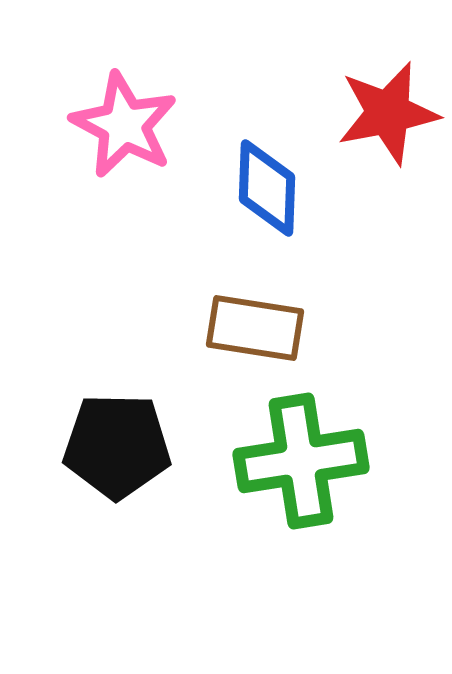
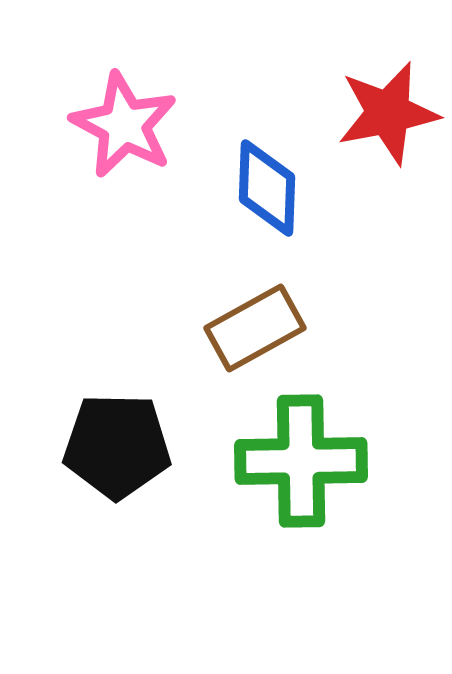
brown rectangle: rotated 38 degrees counterclockwise
green cross: rotated 8 degrees clockwise
